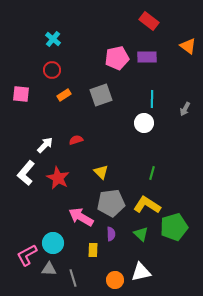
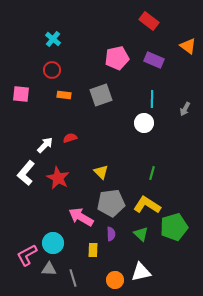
purple rectangle: moved 7 px right, 3 px down; rotated 24 degrees clockwise
orange rectangle: rotated 40 degrees clockwise
red semicircle: moved 6 px left, 2 px up
